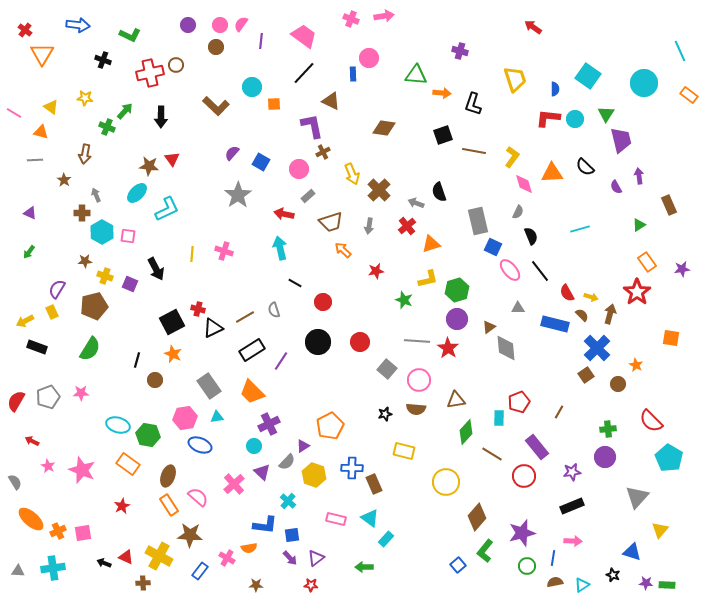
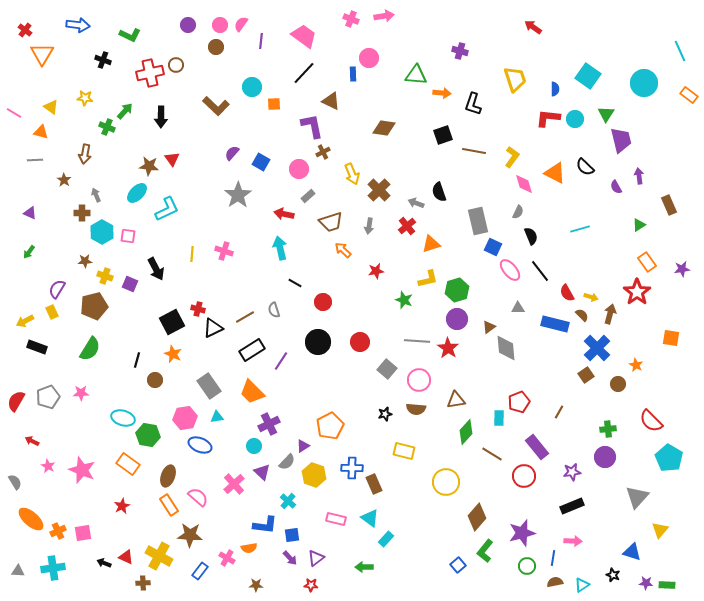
orange triangle at (552, 173): moved 3 px right; rotated 30 degrees clockwise
cyan ellipse at (118, 425): moved 5 px right, 7 px up
